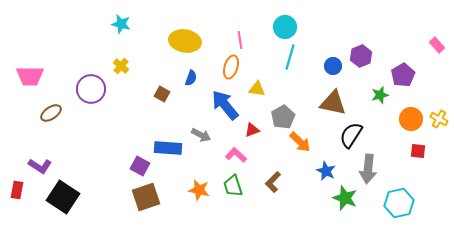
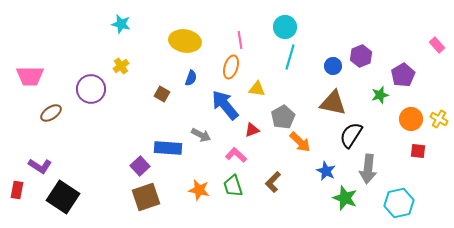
yellow cross at (121, 66): rotated 14 degrees clockwise
purple square at (140, 166): rotated 18 degrees clockwise
